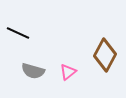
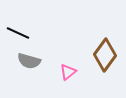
brown diamond: rotated 8 degrees clockwise
gray semicircle: moved 4 px left, 10 px up
